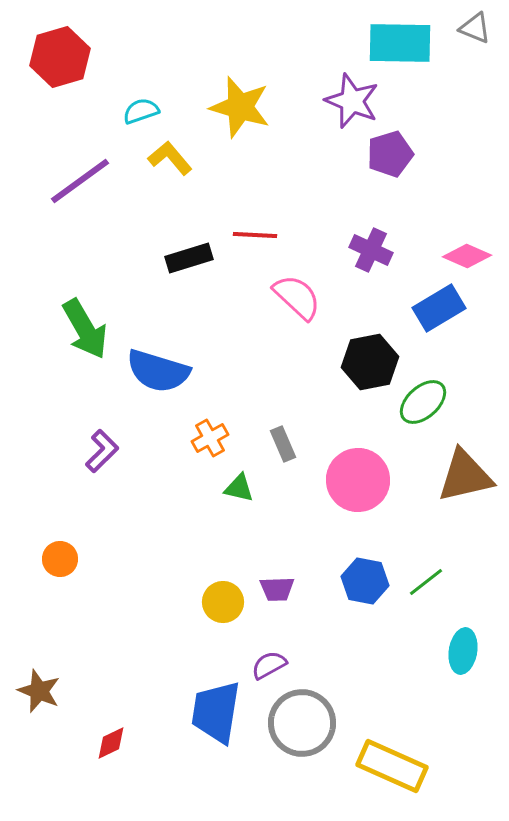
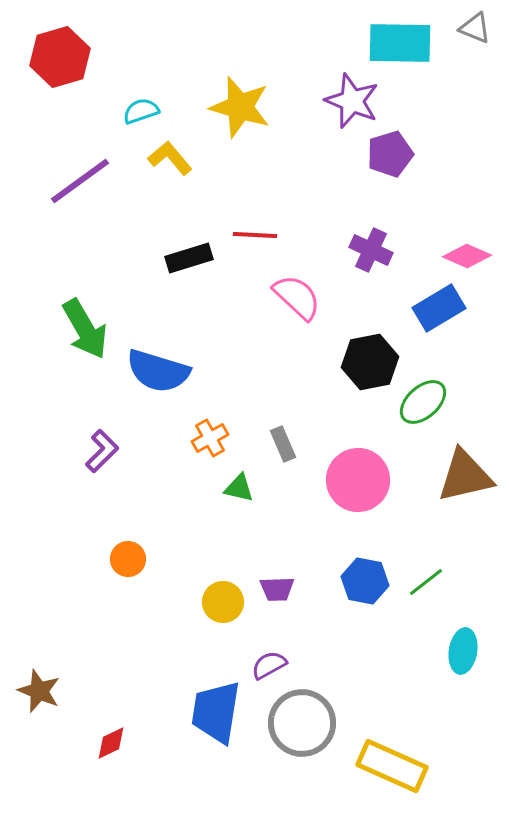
orange circle: moved 68 px right
